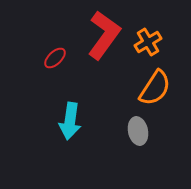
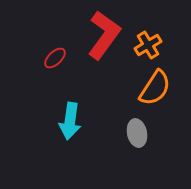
orange cross: moved 3 px down
gray ellipse: moved 1 px left, 2 px down
